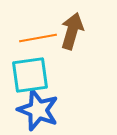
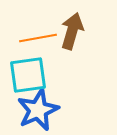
cyan square: moved 2 px left
blue star: rotated 27 degrees clockwise
